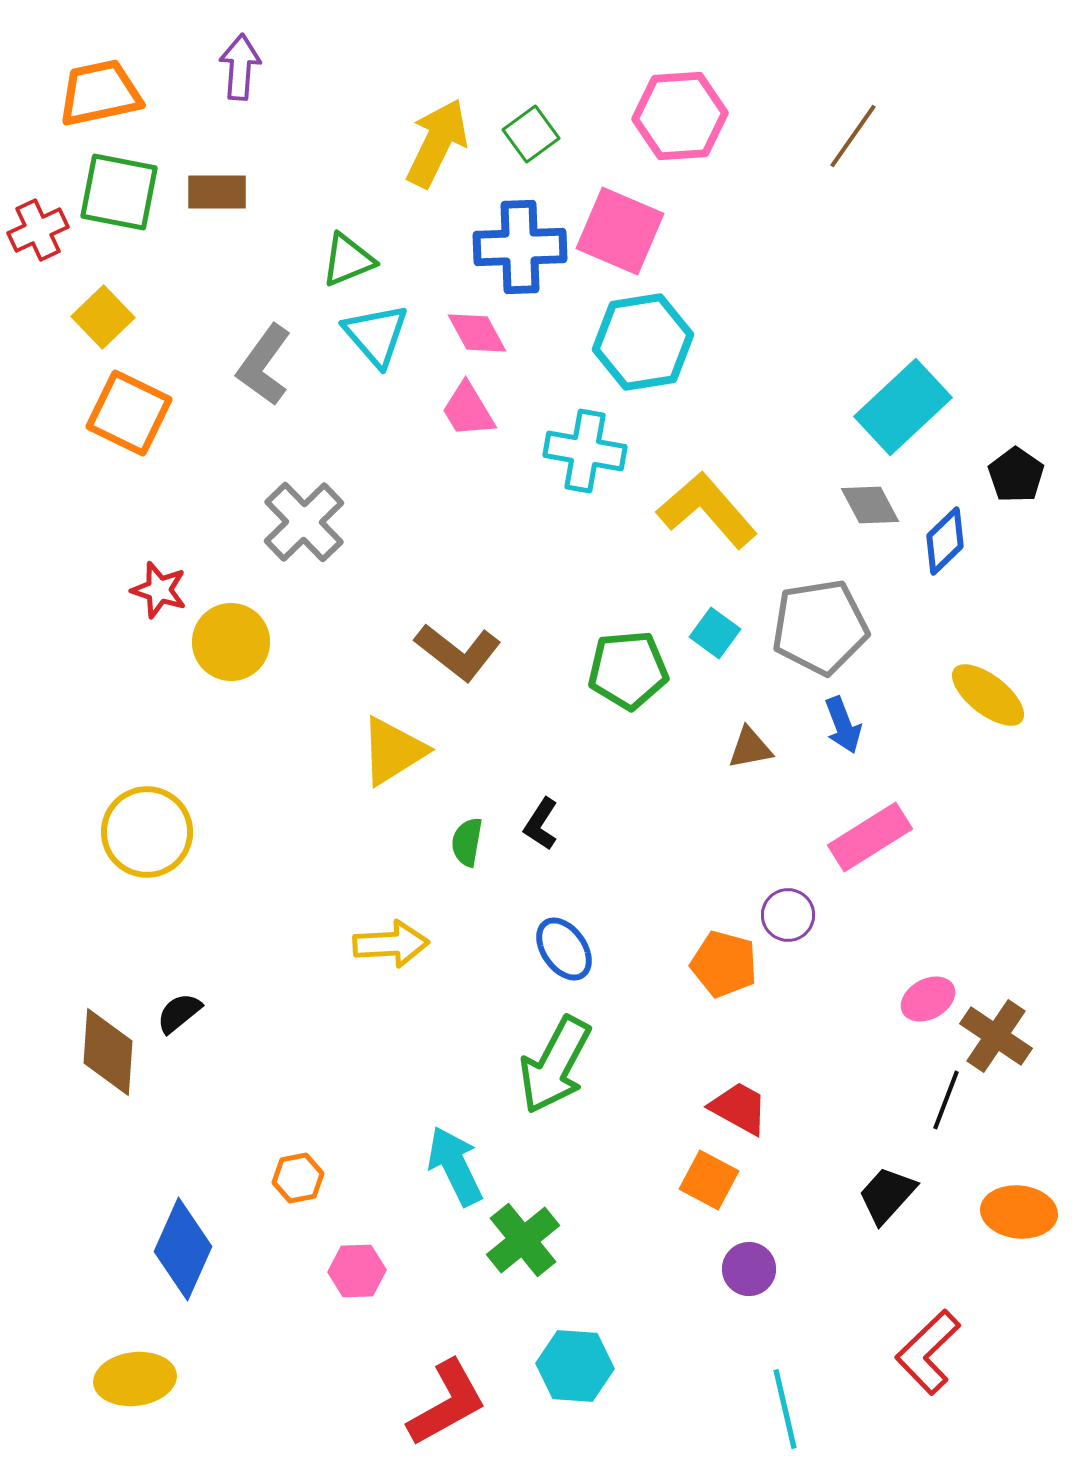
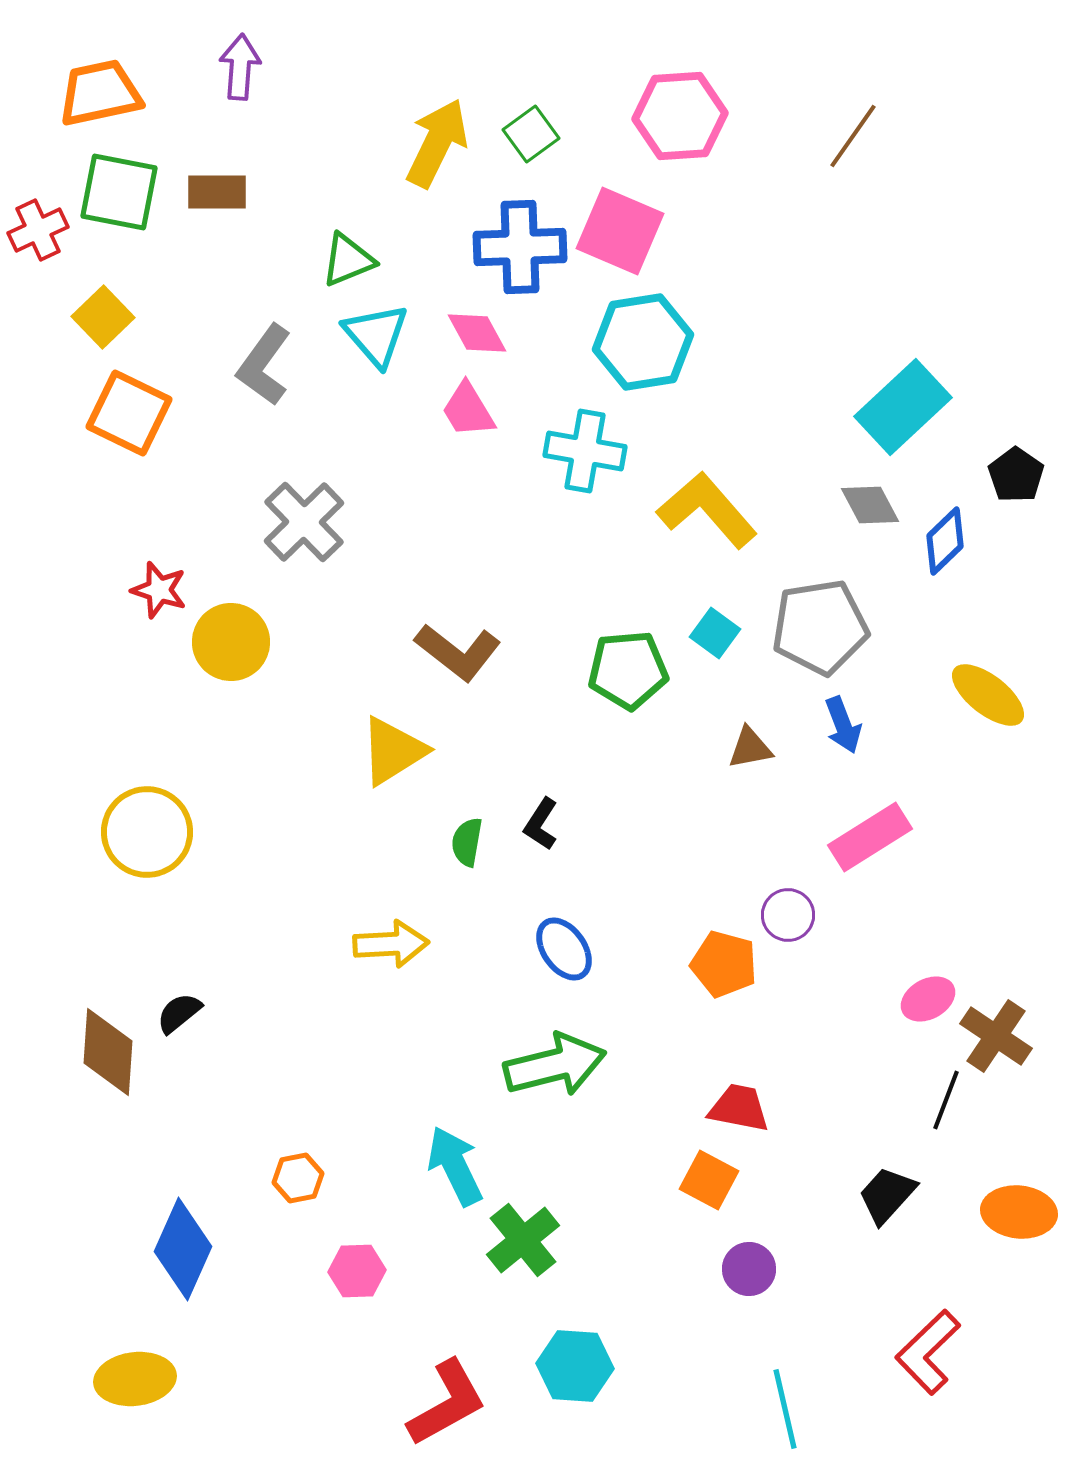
green arrow at (555, 1065): rotated 132 degrees counterclockwise
red trapezoid at (739, 1108): rotated 18 degrees counterclockwise
